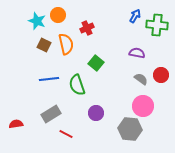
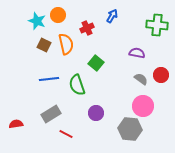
blue arrow: moved 23 px left
